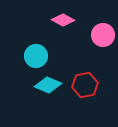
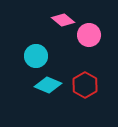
pink diamond: rotated 10 degrees clockwise
pink circle: moved 14 px left
red hexagon: rotated 20 degrees counterclockwise
